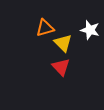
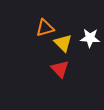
white star: moved 8 px down; rotated 12 degrees counterclockwise
red triangle: moved 1 px left, 2 px down
